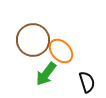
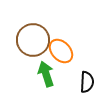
green arrow: rotated 125 degrees clockwise
black semicircle: rotated 20 degrees clockwise
